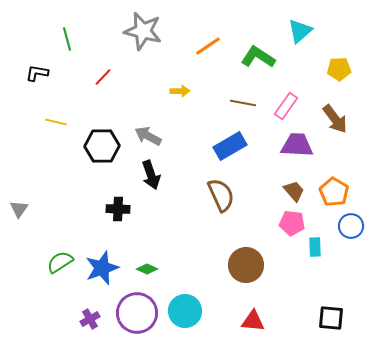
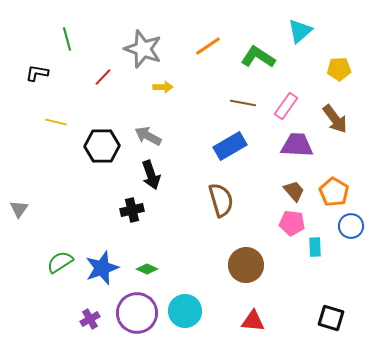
gray star: moved 18 px down; rotated 6 degrees clockwise
yellow arrow: moved 17 px left, 4 px up
brown semicircle: moved 5 px down; rotated 8 degrees clockwise
black cross: moved 14 px right, 1 px down; rotated 15 degrees counterclockwise
black square: rotated 12 degrees clockwise
